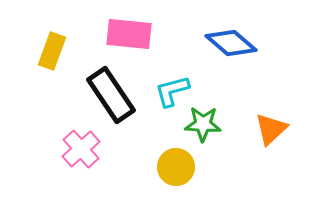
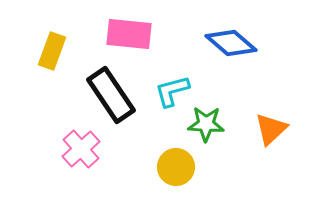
green star: moved 3 px right
